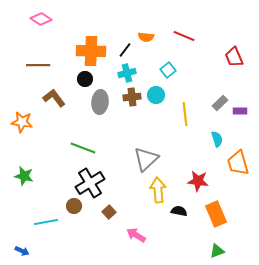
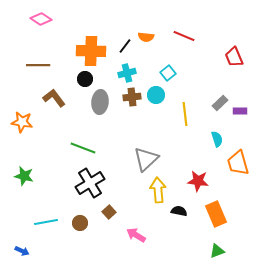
black line: moved 4 px up
cyan square: moved 3 px down
brown circle: moved 6 px right, 17 px down
